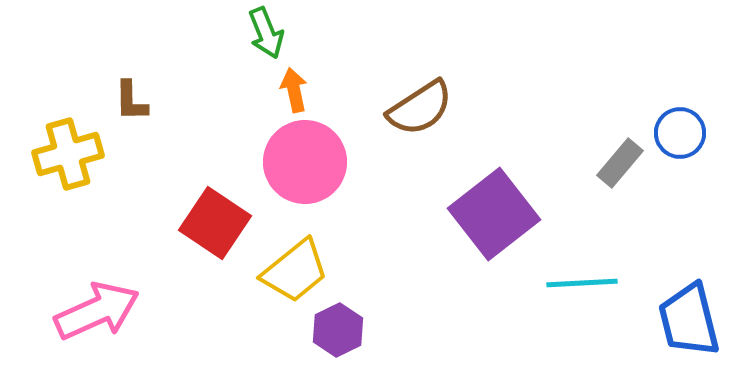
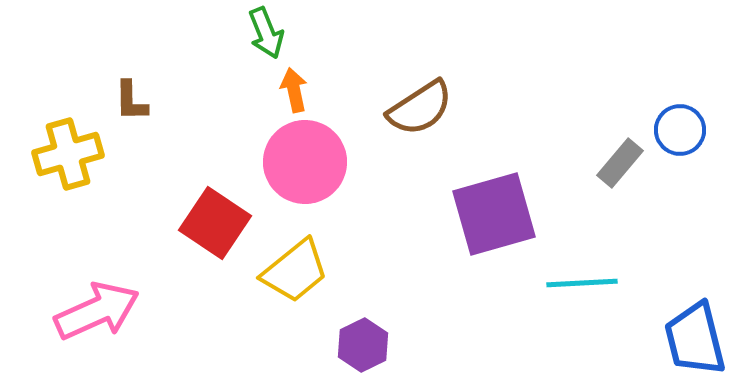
blue circle: moved 3 px up
purple square: rotated 22 degrees clockwise
blue trapezoid: moved 6 px right, 19 px down
purple hexagon: moved 25 px right, 15 px down
